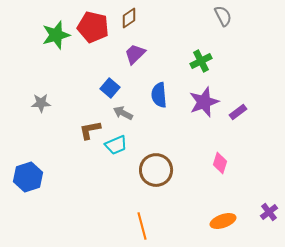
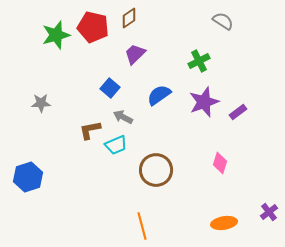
gray semicircle: moved 5 px down; rotated 30 degrees counterclockwise
green cross: moved 2 px left
blue semicircle: rotated 60 degrees clockwise
gray arrow: moved 4 px down
orange ellipse: moved 1 px right, 2 px down; rotated 10 degrees clockwise
